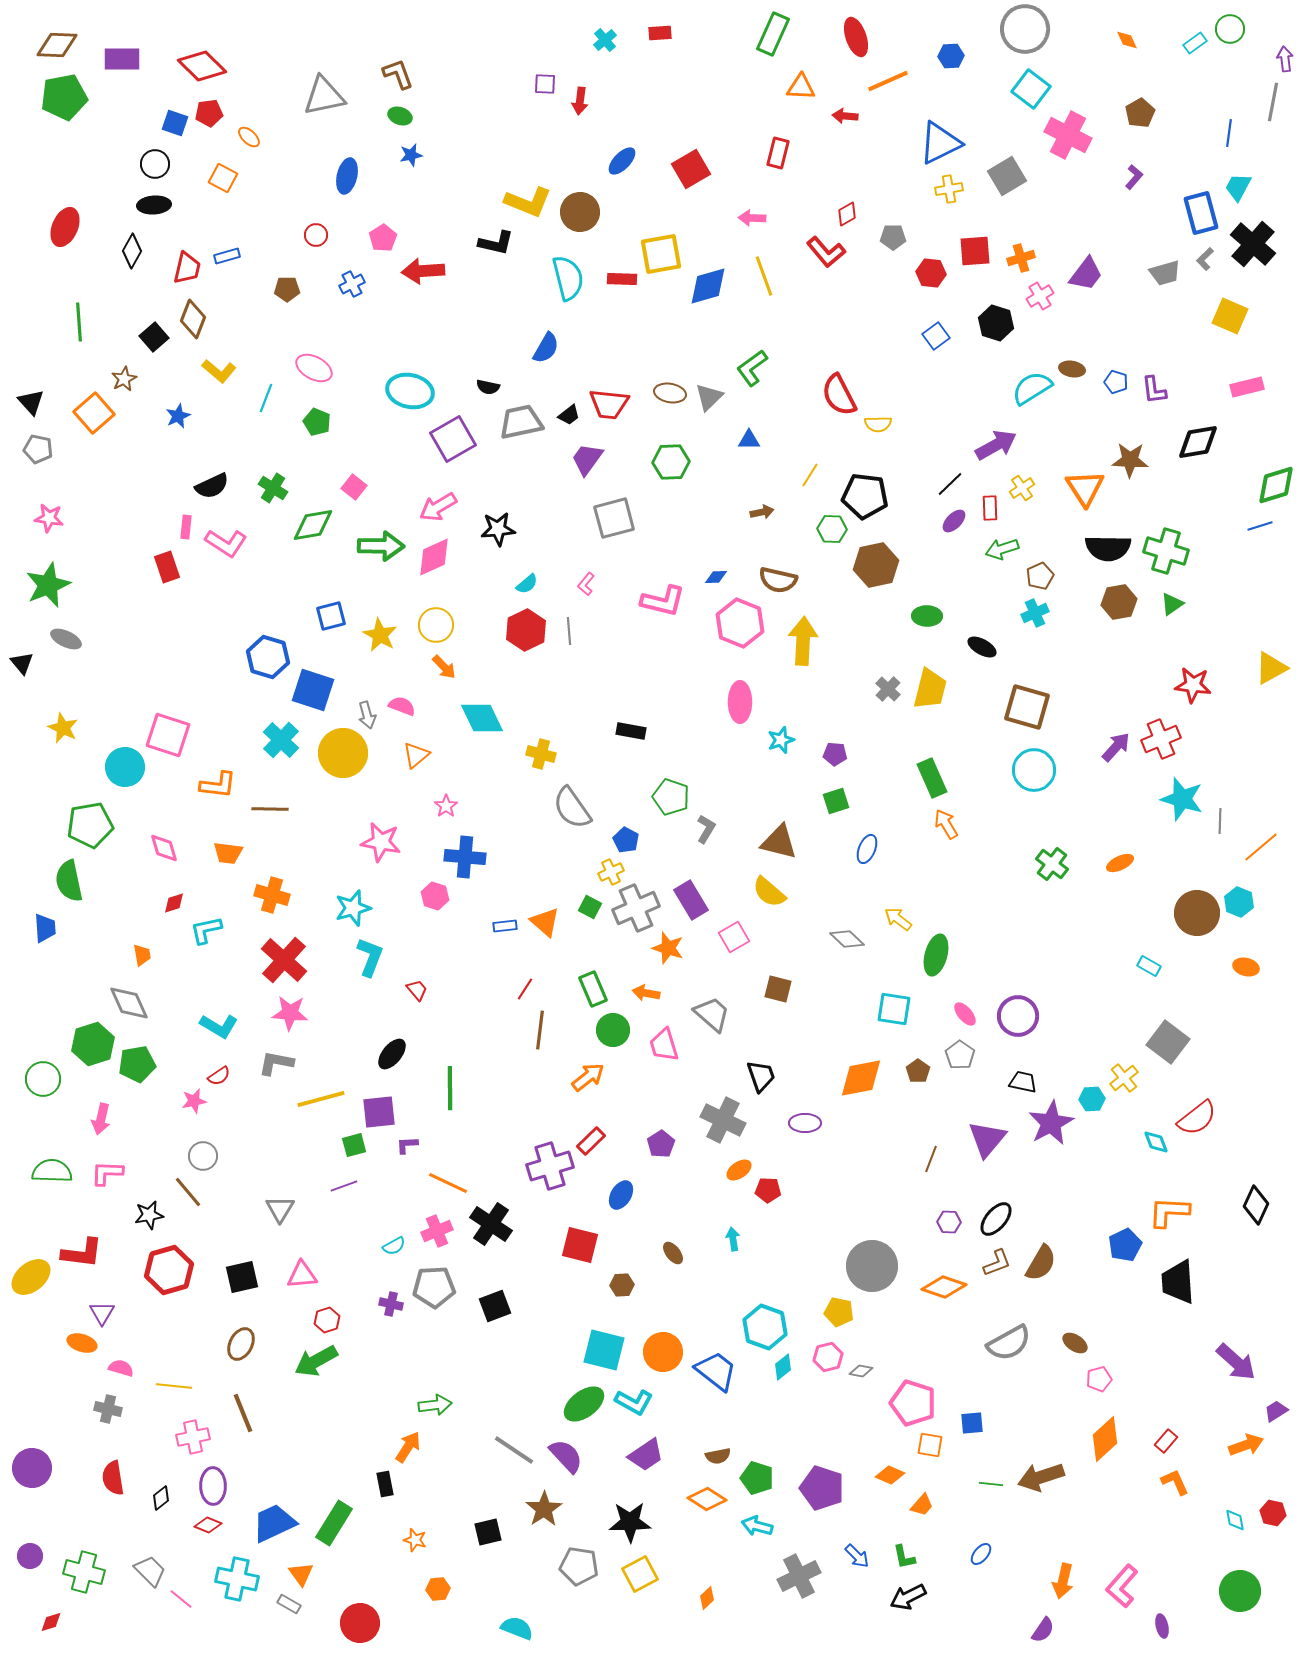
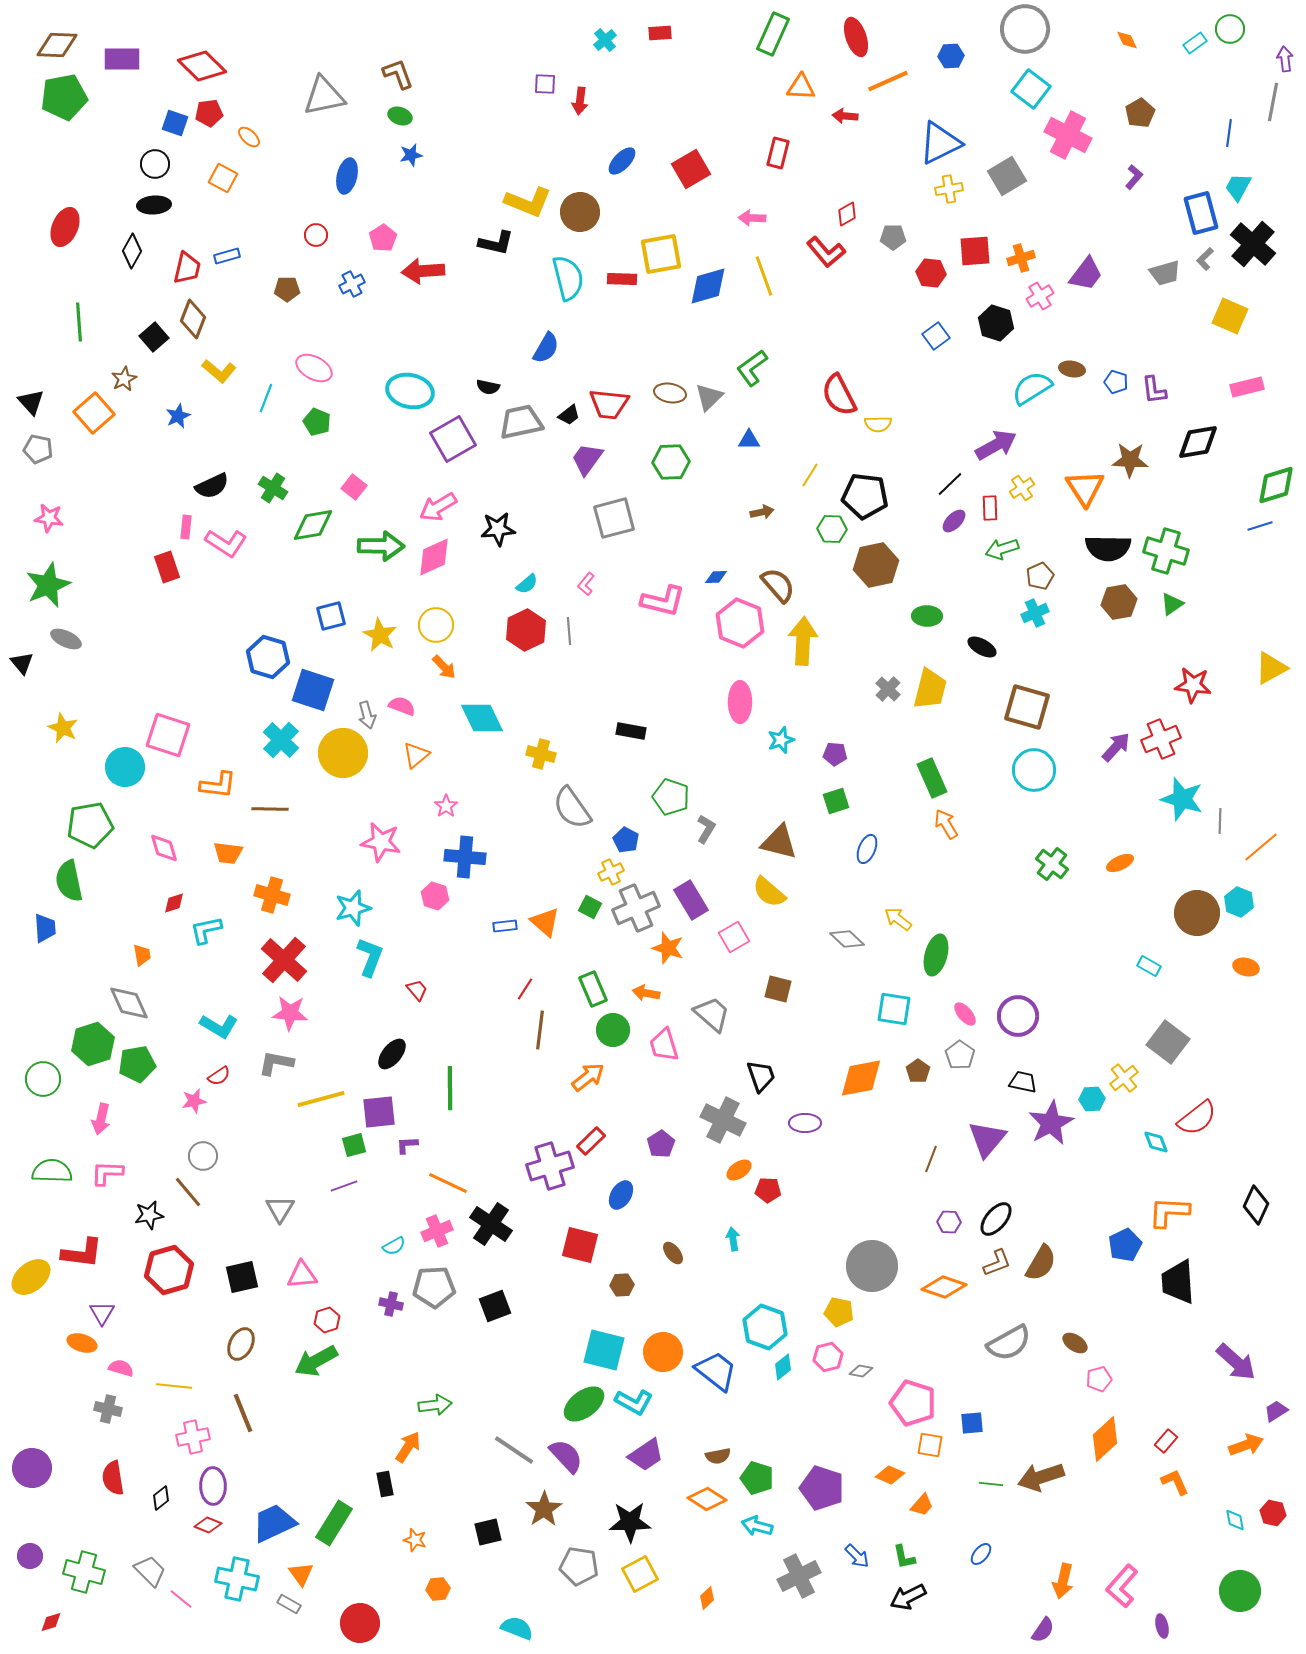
brown semicircle at (778, 580): moved 5 px down; rotated 144 degrees counterclockwise
